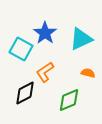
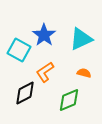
blue star: moved 1 px left, 2 px down
cyan square: moved 2 px left, 1 px down
orange semicircle: moved 4 px left
